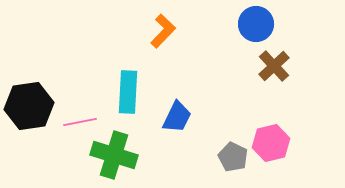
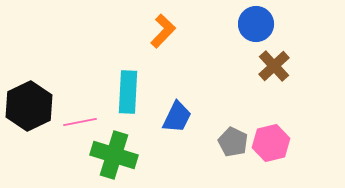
black hexagon: rotated 18 degrees counterclockwise
gray pentagon: moved 15 px up
